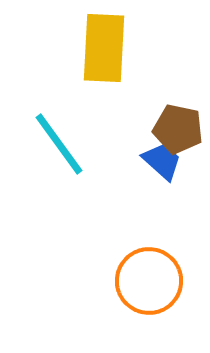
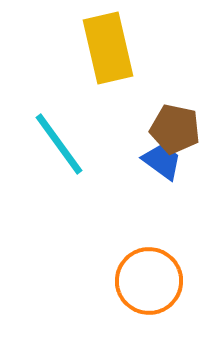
yellow rectangle: moved 4 px right; rotated 16 degrees counterclockwise
brown pentagon: moved 3 px left
blue trapezoid: rotated 6 degrees counterclockwise
